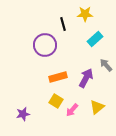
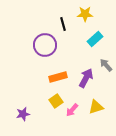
yellow square: rotated 24 degrees clockwise
yellow triangle: moved 1 px left; rotated 21 degrees clockwise
